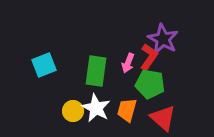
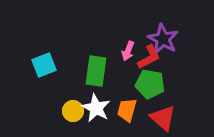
red L-shape: rotated 28 degrees clockwise
pink arrow: moved 12 px up
